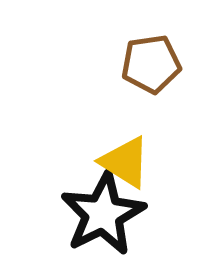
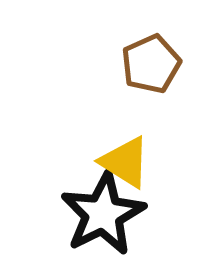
brown pentagon: rotated 16 degrees counterclockwise
